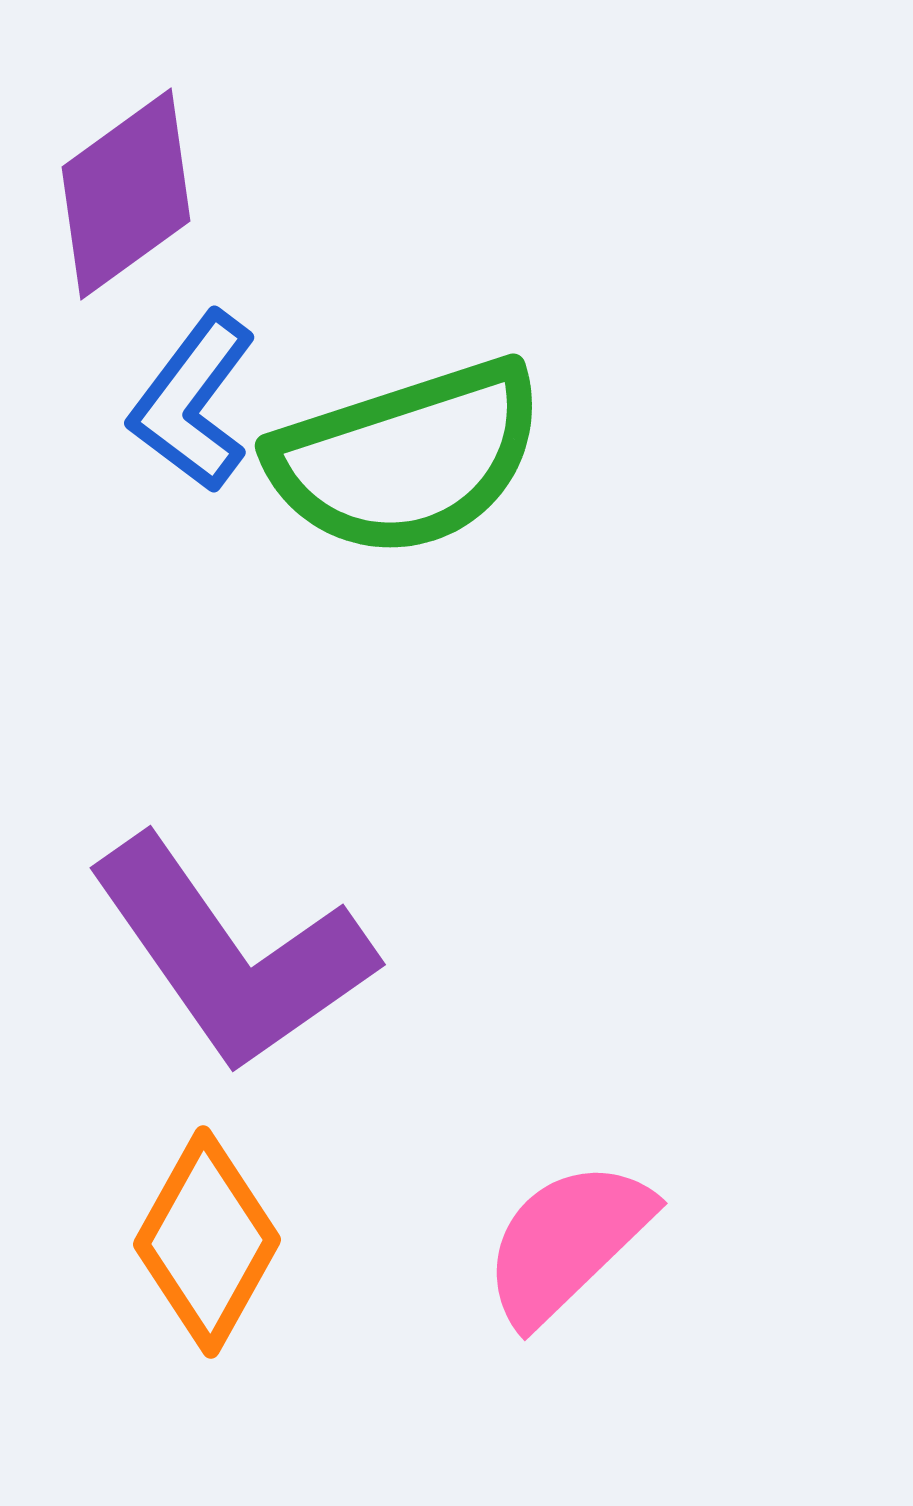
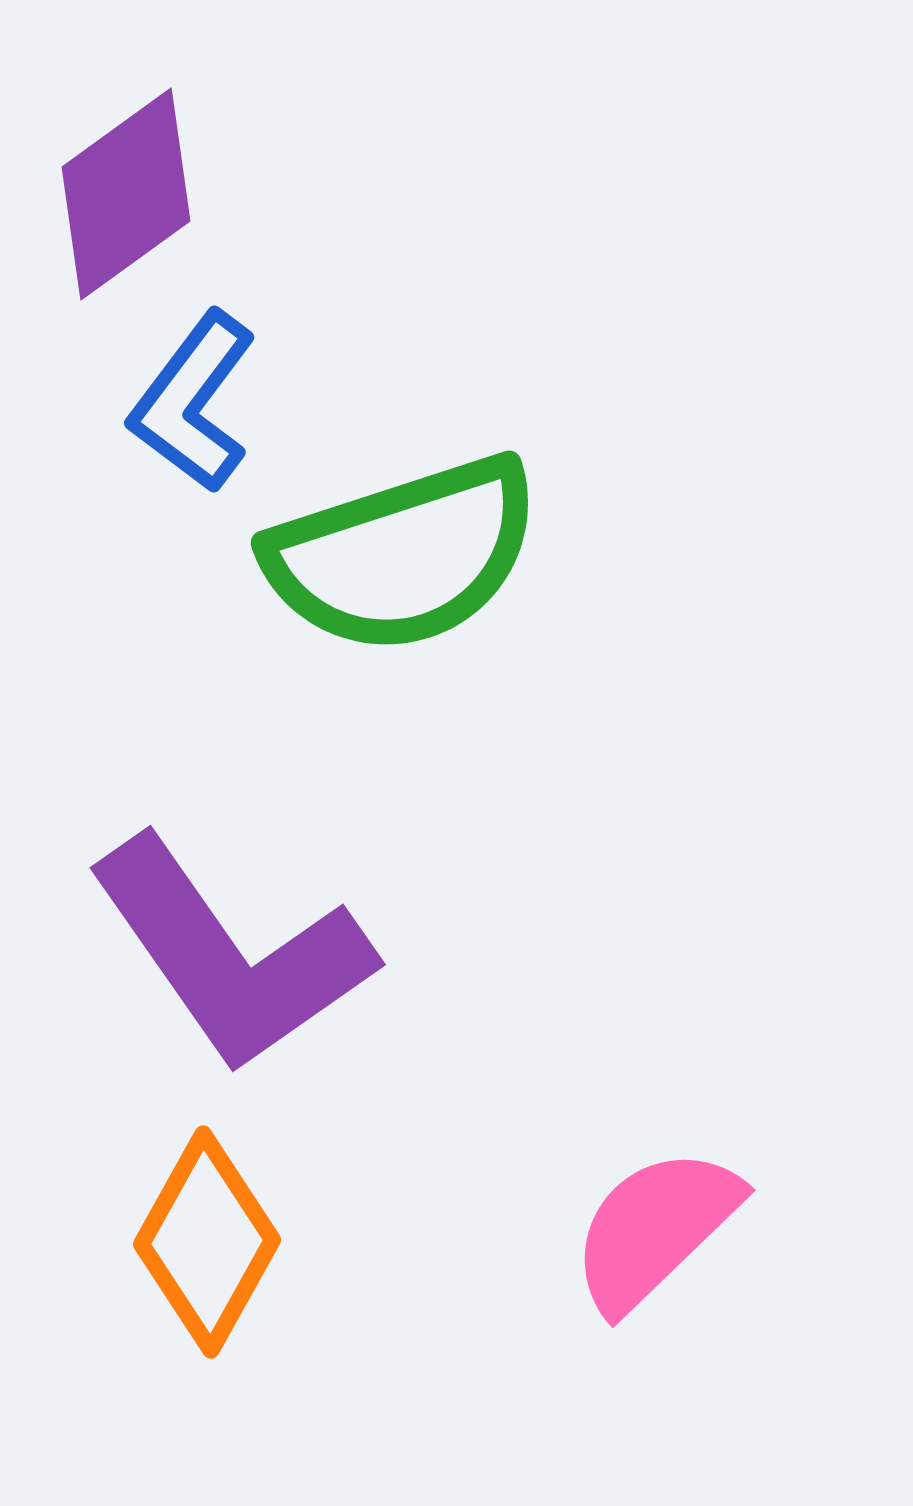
green semicircle: moved 4 px left, 97 px down
pink semicircle: moved 88 px right, 13 px up
